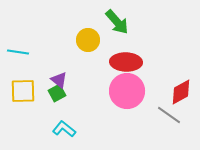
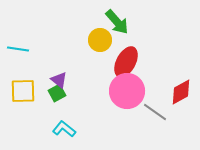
yellow circle: moved 12 px right
cyan line: moved 3 px up
red ellipse: rotated 64 degrees counterclockwise
gray line: moved 14 px left, 3 px up
